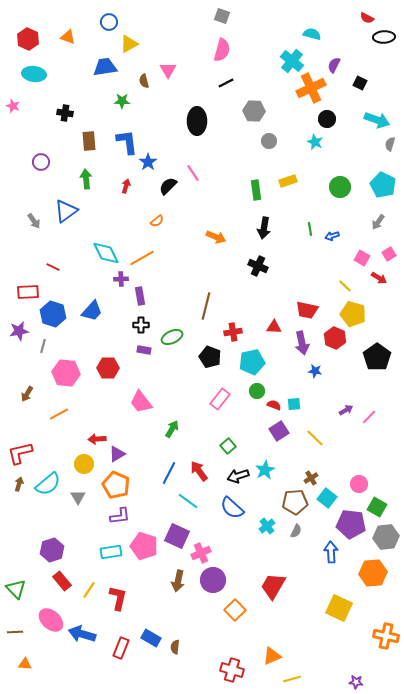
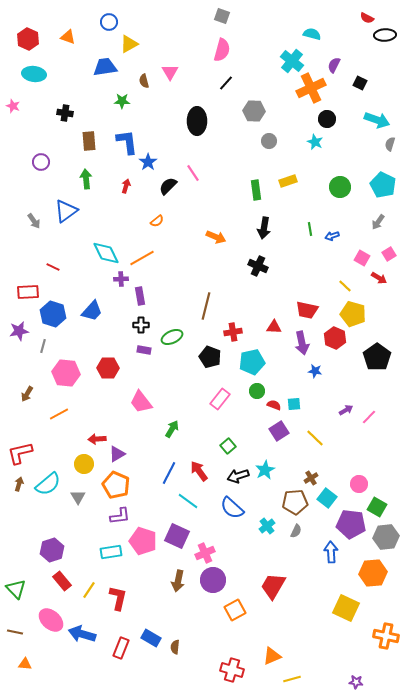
black ellipse at (384, 37): moved 1 px right, 2 px up
pink triangle at (168, 70): moved 2 px right, 2 px down
black line at (226, 83): rotated 21 degrees counterclockwise
pink pentagon at (144, 546): moved 1 px left, 5 px up
pink cross at (201, 553): moved 4 px right
yellow square at (339, 608): moved 7 px right
orange square at (235, 610): rotated 15 degrees clockwise
brown line at (15, 632): rotated 14 degrees clockwise
